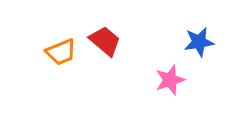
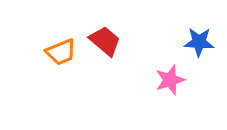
blue star: rotated 12 degrees clockwise
